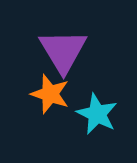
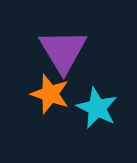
cyan star: moved 6 px up
